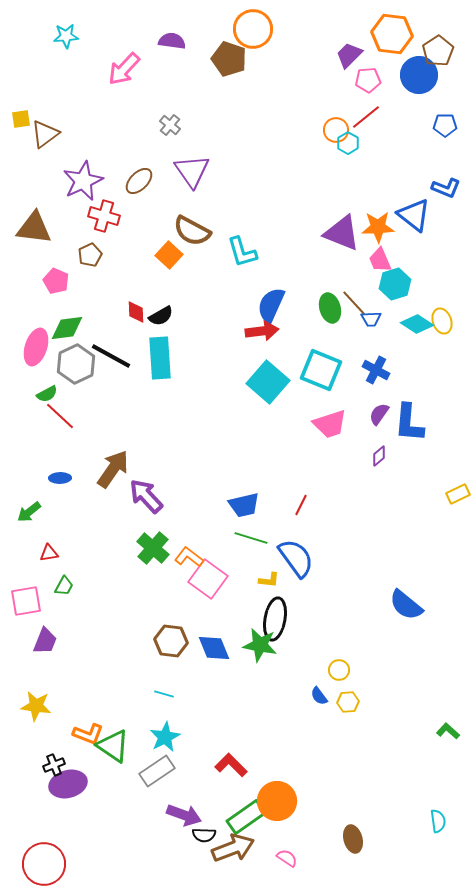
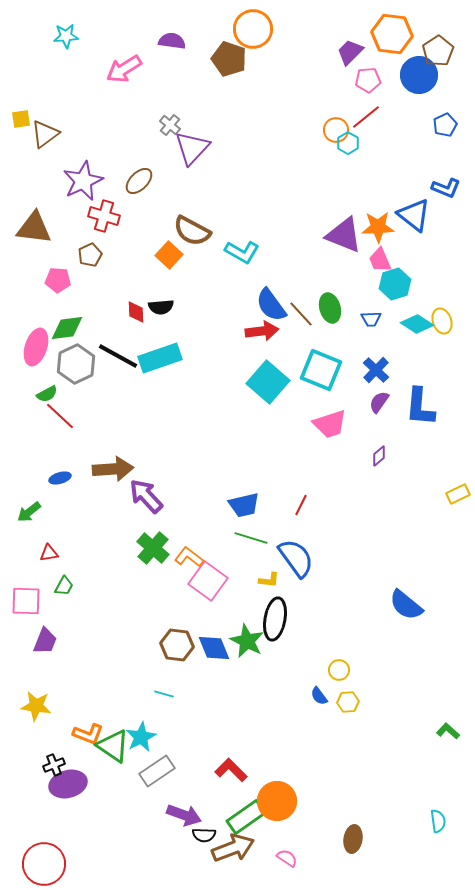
purple trapezoid at (349, 55): moved 1 px right, 3 px up
pink arrow at (124, 69): rotated 15 degrees clockwise
blue pentagon at (445, 125): rotated 25 degrees counterclockwise
purple triangle at (192, 171): moved 23 px up; rotated 18 degrees clockwise
purple triangle at (342, 233): moved 2 px right, 2 px down
cyan L-shape at (242, 252): rotated 44 degrees counterclockwise
pink pentagon at (56, 281): moved 2 px right, 1 px up; rotated 20 degrees counterclockwise
brown line at (354, 303): moved 53 px left, 11 px down
blue semicircle at (271, 305): rotated 60 degrees counterclockwise
black semicircle at (161, 316): moved 9 px up; rotated 25 degrees clockwise
black line at (111, 356): moved 7 px right
cyan rectangle at (160, 358): rotated 75 degrees clockwise
blue cross at (376, 370): rotated 16 degrees clockwise
purple semicircle at (379, 414): moved 12 px up
blue L-shape at (409, 423): moved 11 px right, 16 px up
brown arrow at (113, 469): rotated 51 degrees clockwise
blue ellipse at (60, 478): rotated 15 degrees counterclockwise
pink square at (208, 579): moved 2 px down
pink square at (26, 601): rotated 12 degrees clockwise
brown hexagon at (171, 641): moved 6 px right, 4 px down
green star at (260, 645): moved 13 px left, 4 px up; rotated 16 degrees clockwise
cyan star at (165, 737): moved 24 px left
red L-shape at (231, 765): moved 5 px down
brown ellipse at (353, 839): rotated 24 degrees clockwise
